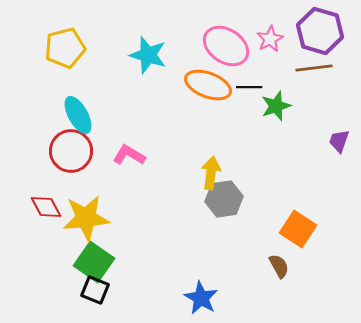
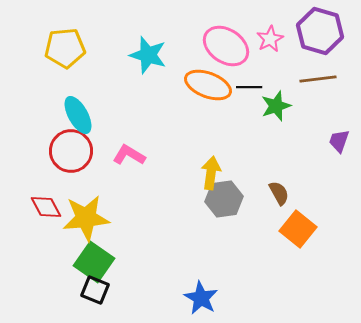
yellow pentagon: rotated 9 degrees clockwise
brown line: moved 4 px right, 11 px down
orange square: rotated 6 degrees clockwise
brown semicircle: moved 73 px up
